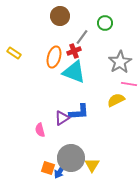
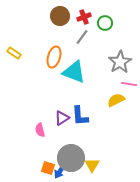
red cross: moved 10 px right, 34 px up
blue L-shape: moved 1 px right, 4 px down; rotated 90 degrees clockwise
